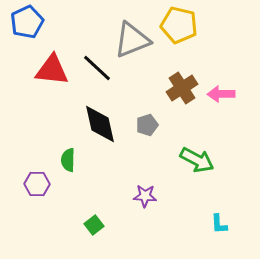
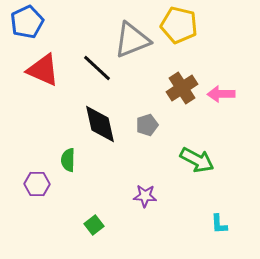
red triangle: moved 9 px left; rotated 18 degrees clockwise
